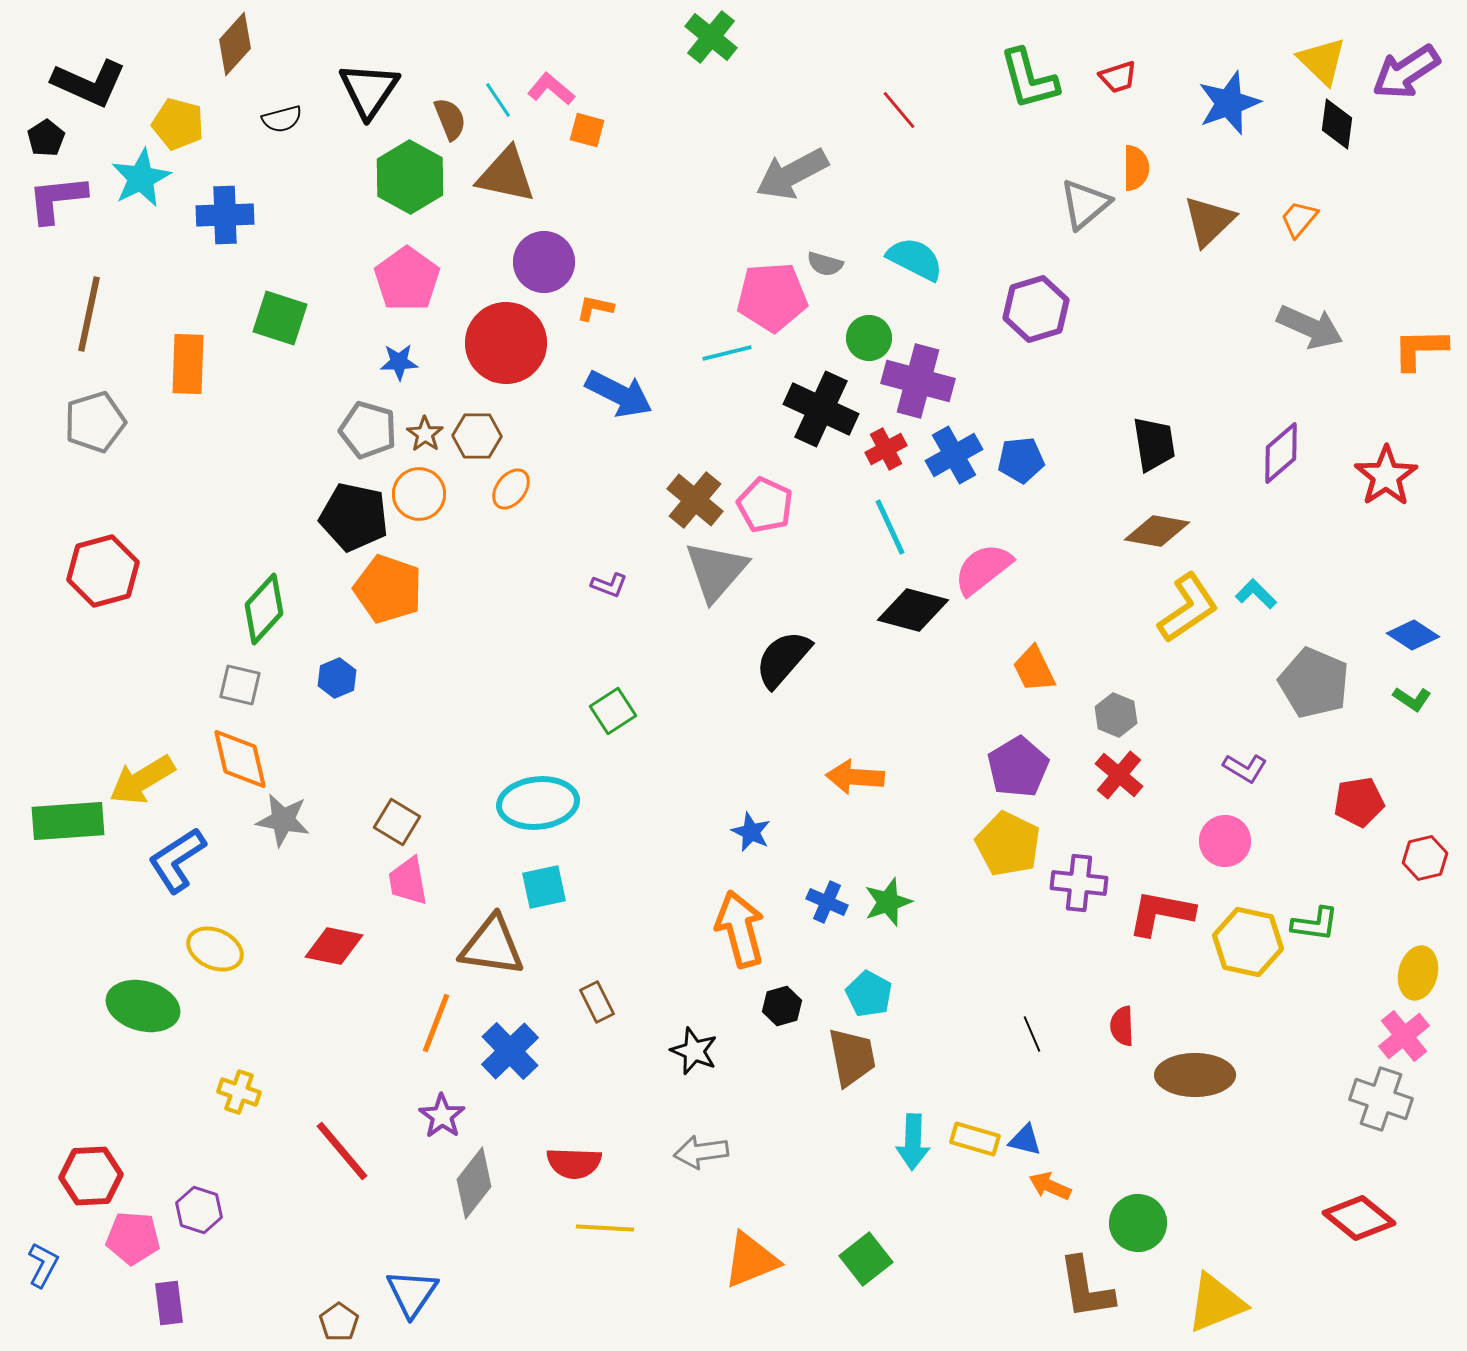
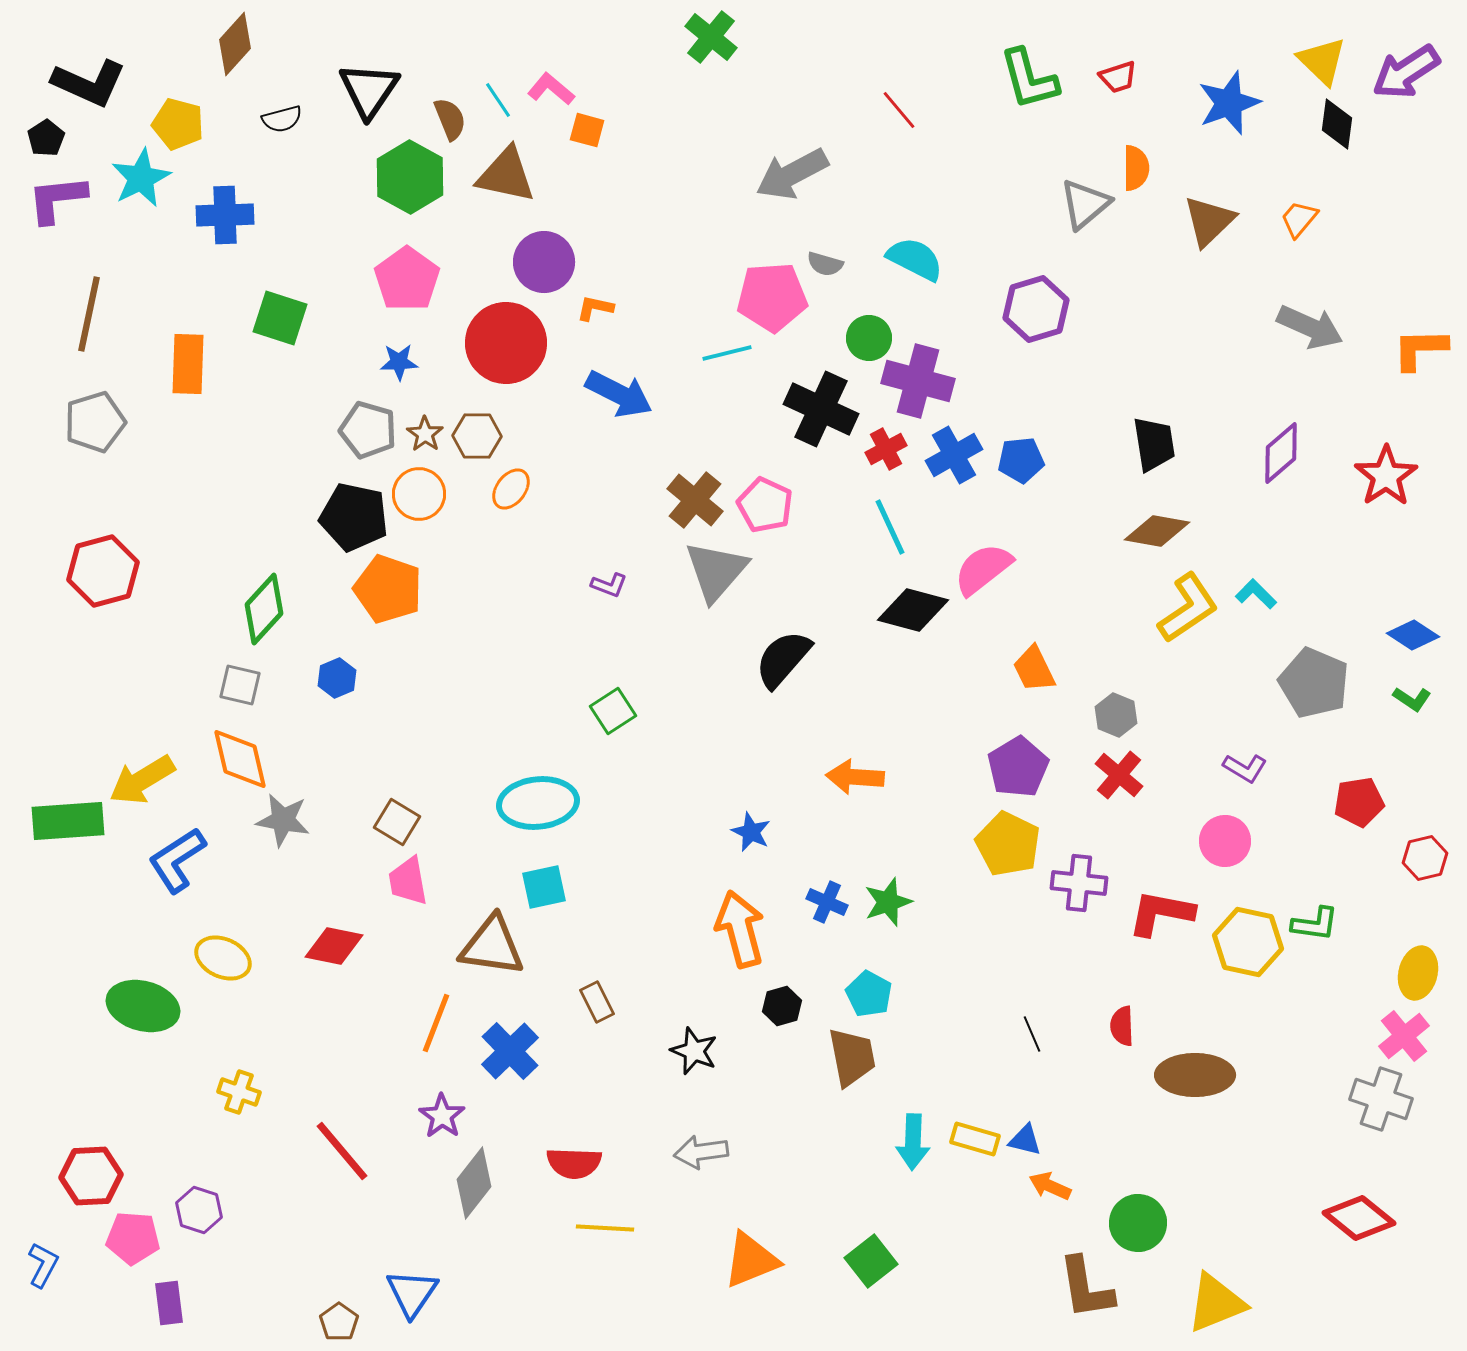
yellow ellipse at (215, 949): moved 8 px right, 9 px down
green square at (866, 1259): moved 5 px right, 2 px down
